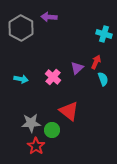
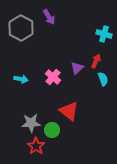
purple arrow: rotated 126 degrees counterclockwise
red arrow: moved 1 px up
